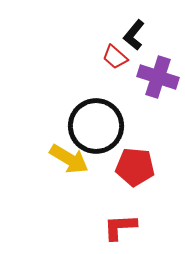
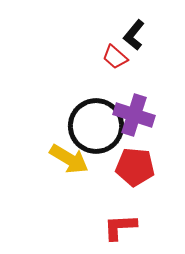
purple cross: moved 24 px left, 38 px down
